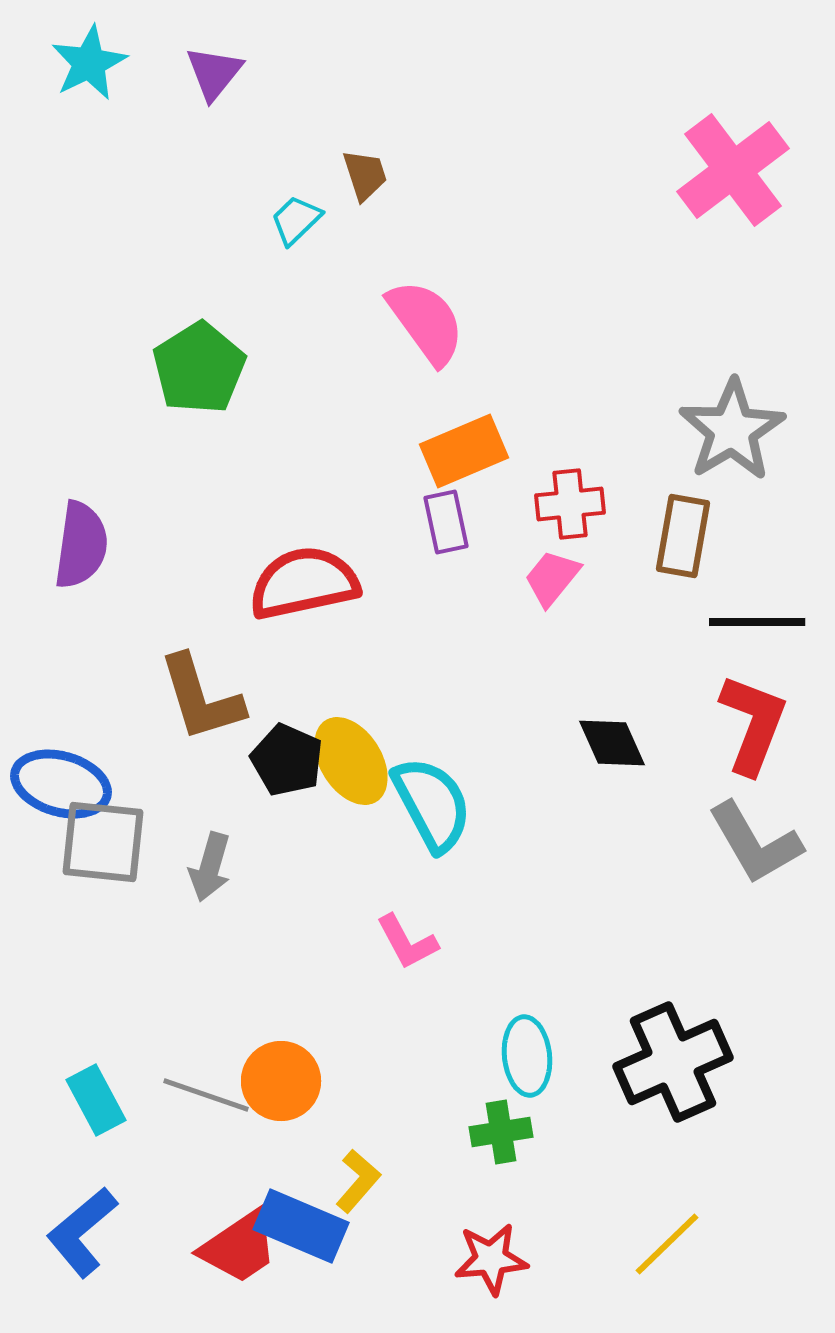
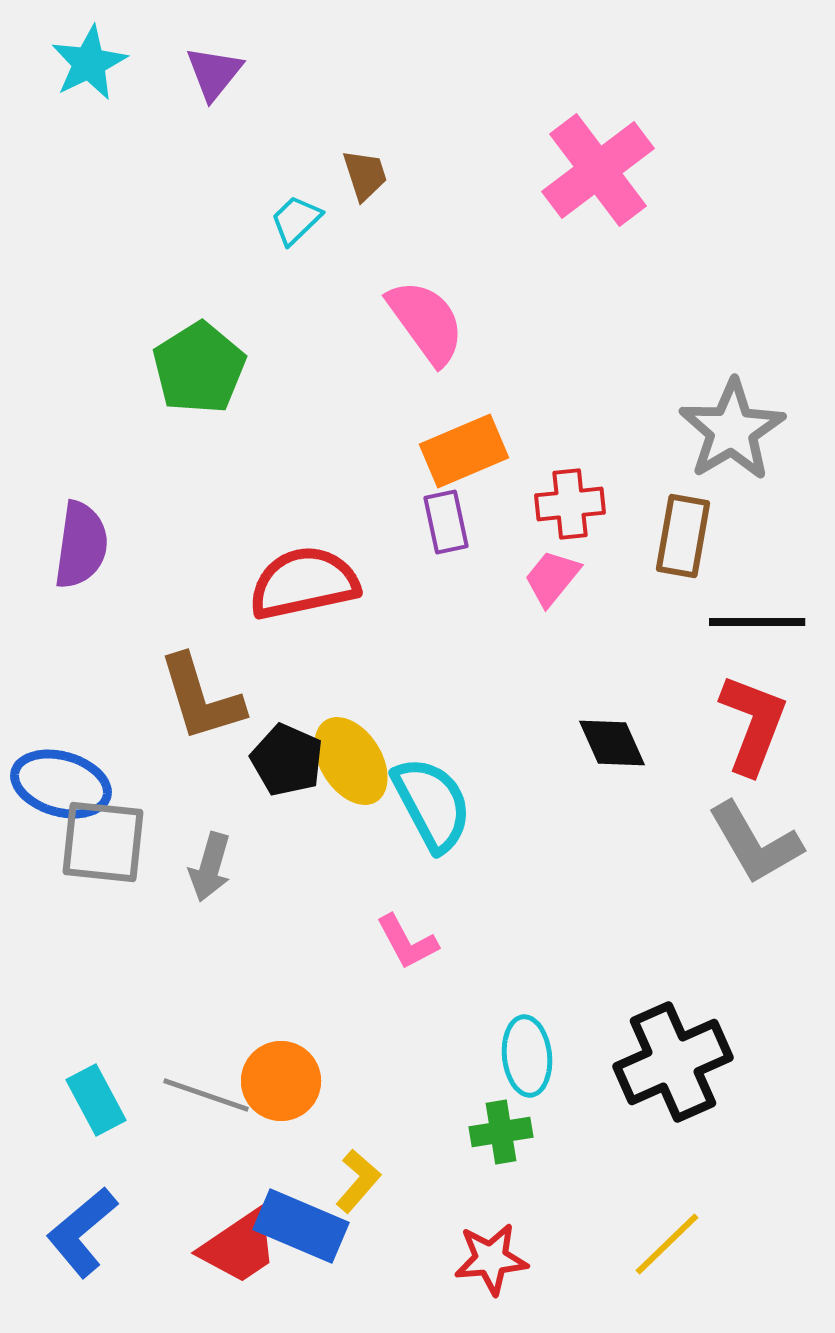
pink cross: moved 135 px left
